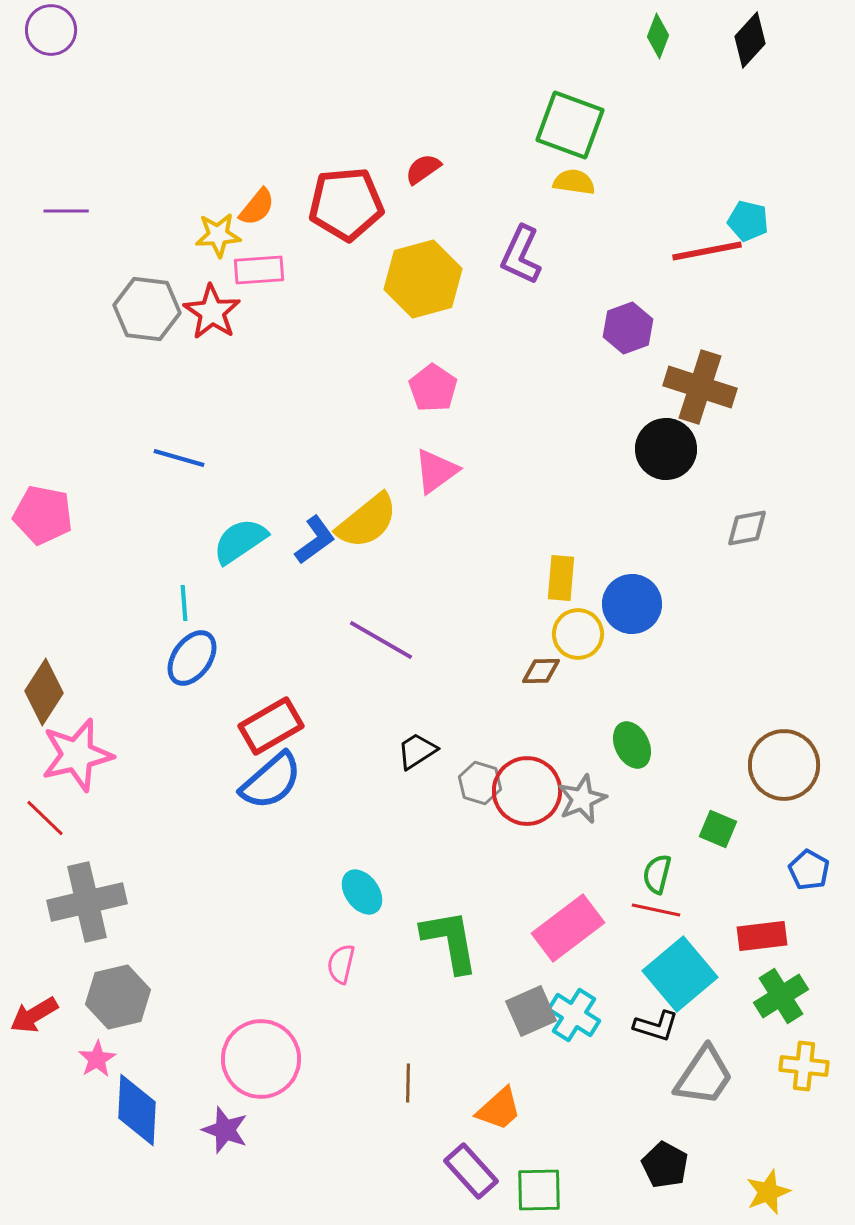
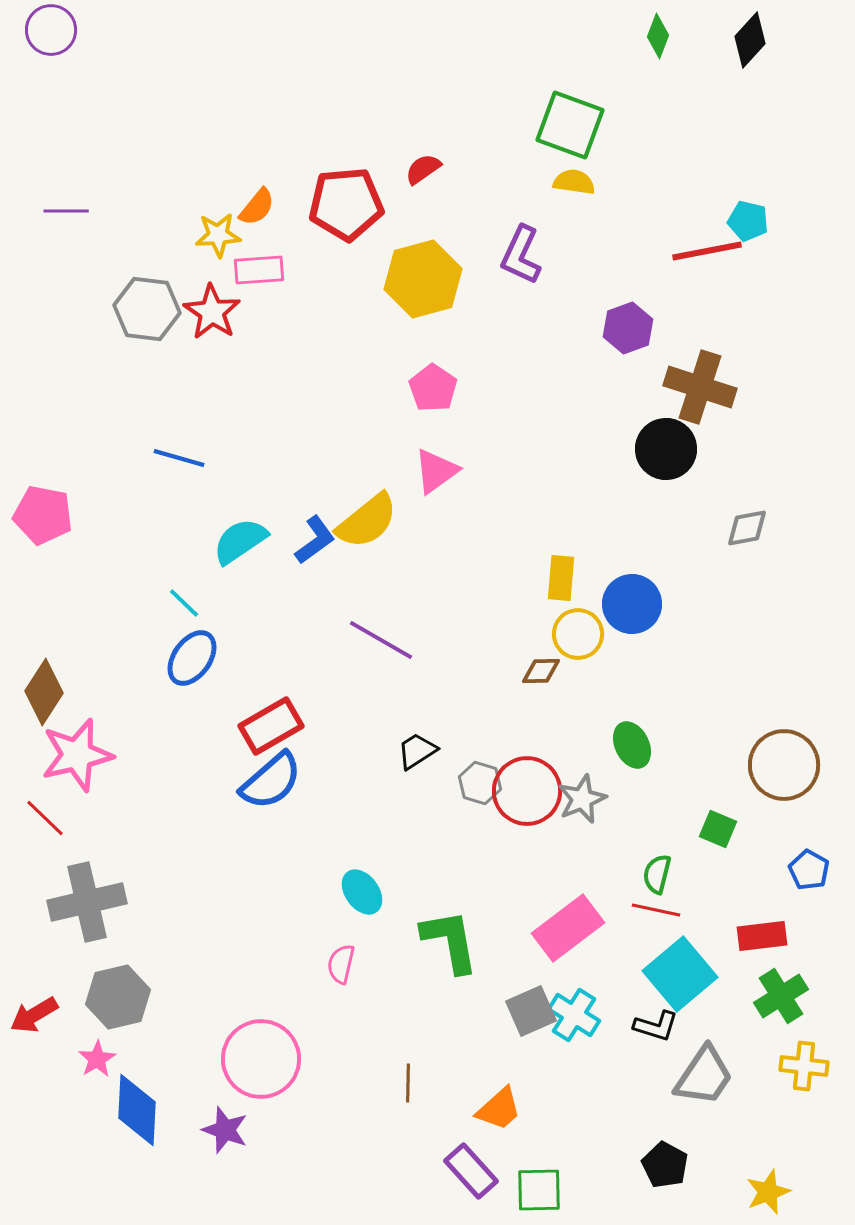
cyan line at (184, 603): rotated 42 degrees counterclockwise
